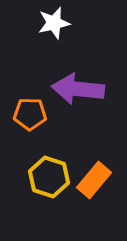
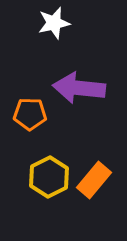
purple arrow: moved 1 px right, 1 px up
yellow hexagon: rotated 15 degrees clockwise
